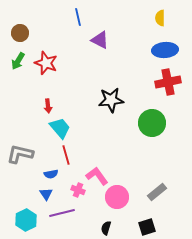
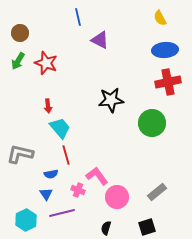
yellow semicircle: rotated 28 degrees counterclockwise
